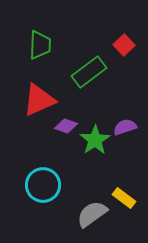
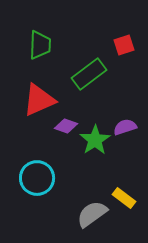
red square: rotated 25 degrees clockwise
green rectangle: moved 2 px down
cyan circle: moved 6 px left, 7 px up
